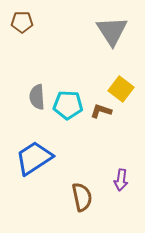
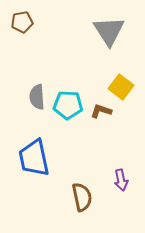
brown pentagon: rotated 10 degrees counterclockwise
gray triangle: moved 3 px left
yellow square: moved 2 px up
blue trapezoid: rotated 69 degrees counterclockwise
purple arrow: rotated 20 degrees counterclockwise
